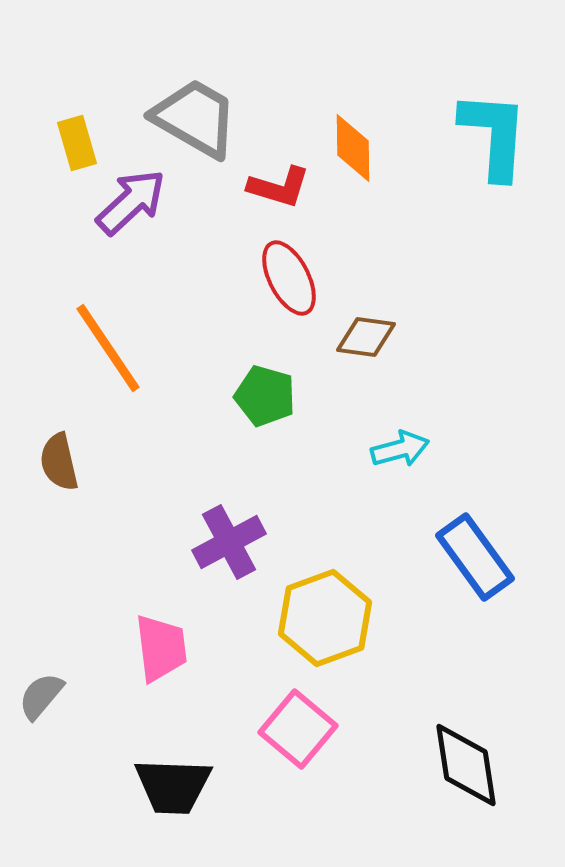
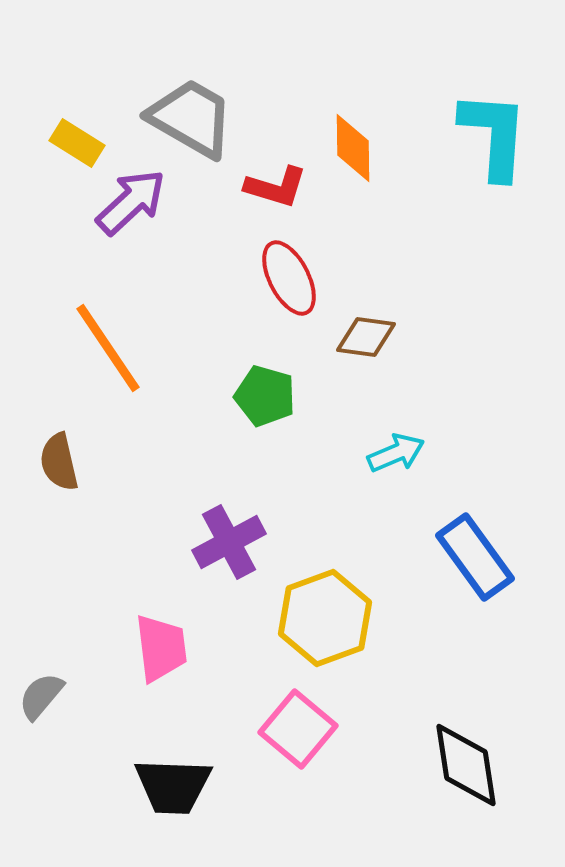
gray trapezoid: moved 4 px left
yellow rectangle: rotated 42 degrees counterclockwise
red L-shape: moved 3 px left
cyan arrow: moved 4 px left, 4 px down; rotated 8 degrees counterclockwise
